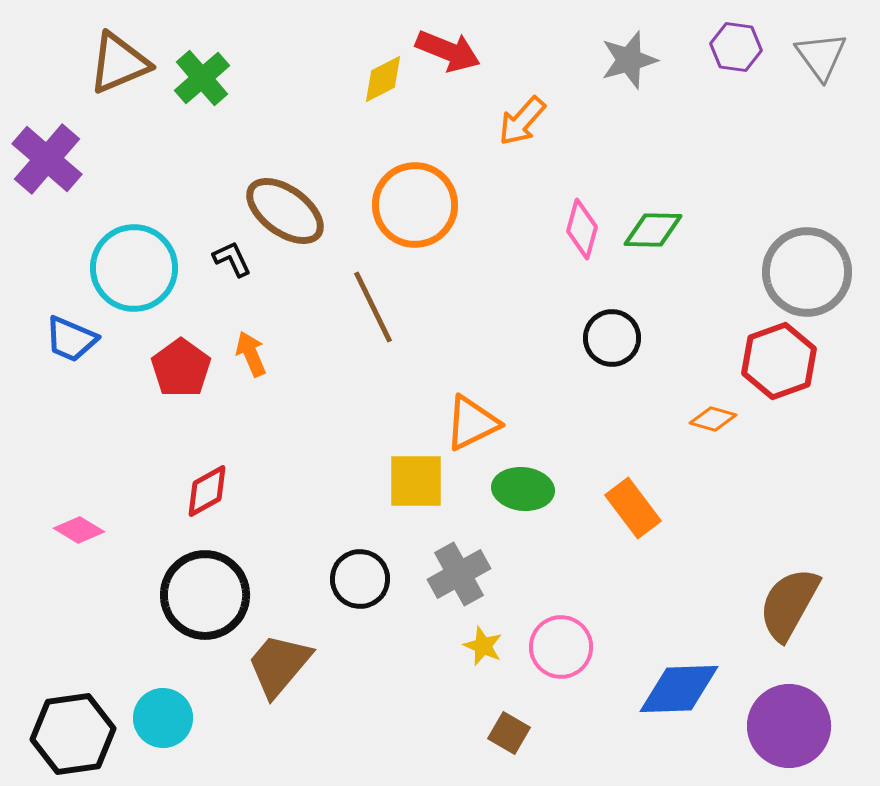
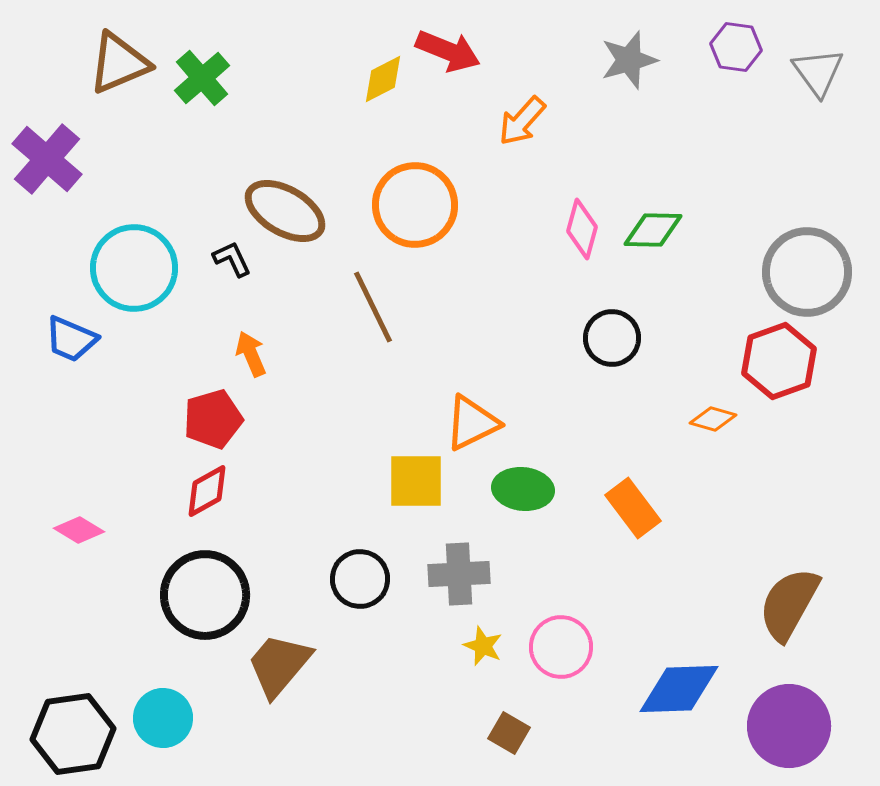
gray triangle at (821, 56): moved 3 px left, 16 px down
brown ellipse at (285, 211): rotated 6 degrees counterclockwise
red pentagon at (181, 368): moved 32 px right, 51 px down; rotated 20 degrees clockwise
gray cross at (459, 574): rotated 26 degrees clockwise
